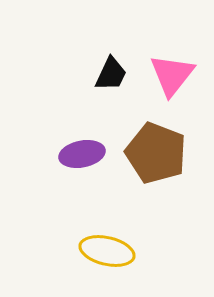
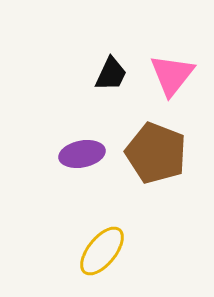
yellow ellipse: moved 5 px left; rotated 64 degrees counterclockwise
